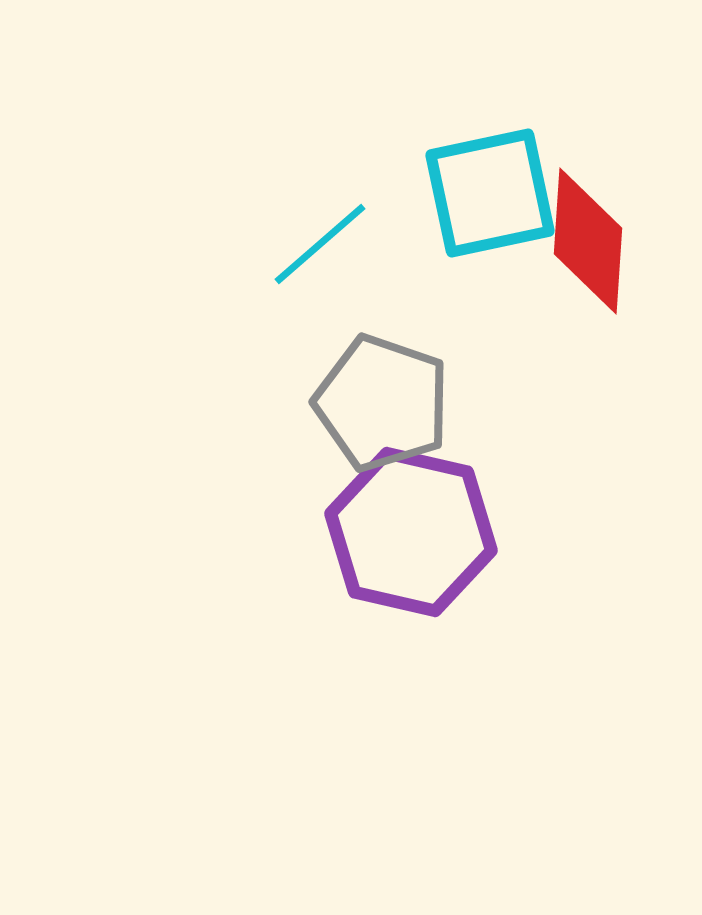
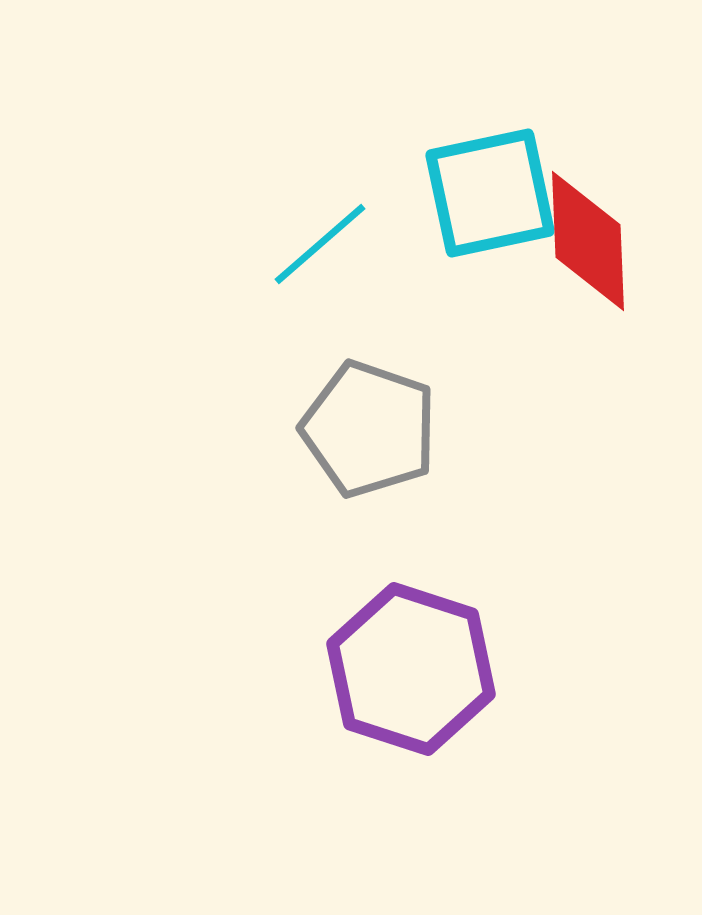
red diamond: rotated 6 degrees counterclockwise
gray pentagon: moved 13 px left, 26 px down
purple hexagon: moved 137 px down; rotated 5 degrees clockwise
